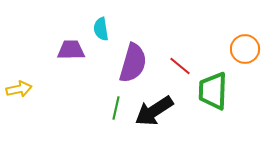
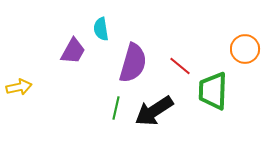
purple trapezoid: moved 2 px right, 1 px down; rotated 120 degrees clockwise
yellow arrow: moved 2 px up
